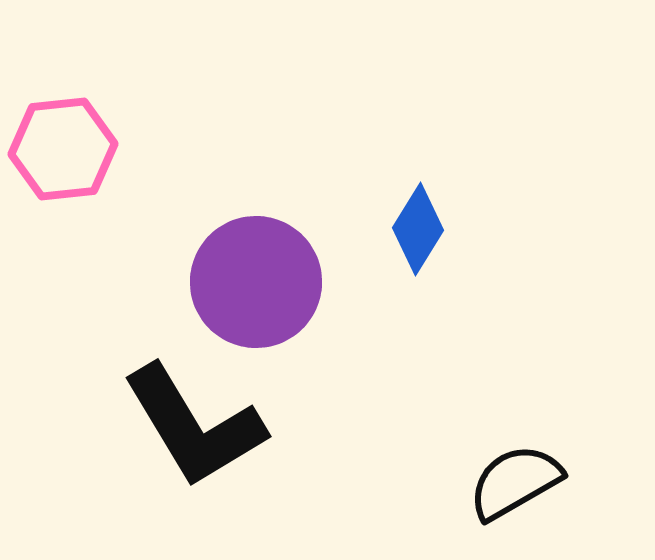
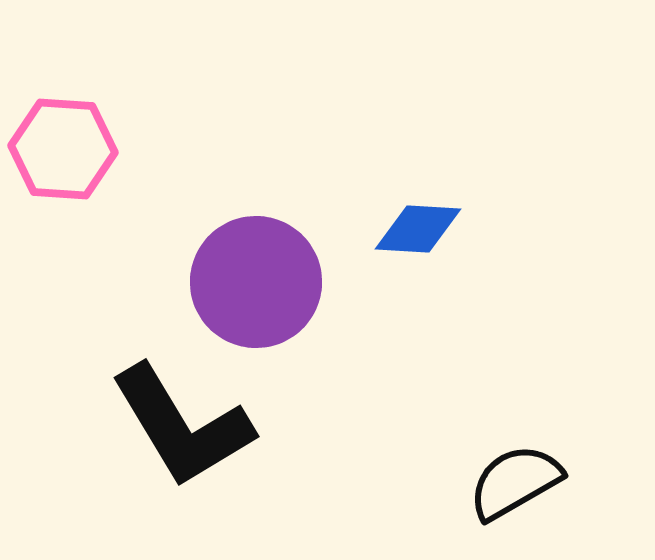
pink hexagon: rotated 10 degrees clockwise
blue diamond: rotated 62 degrees clockwise
black L-shape: moved 12 px left
